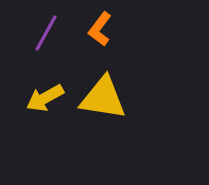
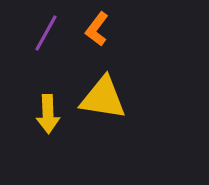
orange L-shape: moved 3 px left
yellow arrow: moved 3 px right, 16 px down; rotated 63 degrees counterclockwise
